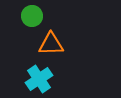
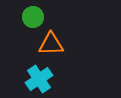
green circle: moved 1 px right, 1 px down
